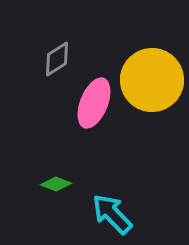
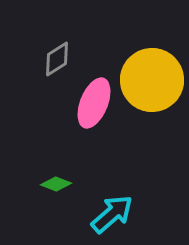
cyan arrow: rotated 93 degrees clockwise
